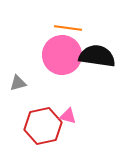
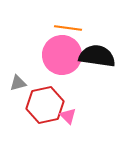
pink triangle: rotated 30 degrees clockwise
red hexagon: moved 2 px right, 21 px up
